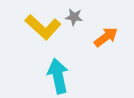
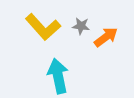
gray star: moved 7 px right, 9 px down
yellow L-shape: rotated 6 degrees clockwise
